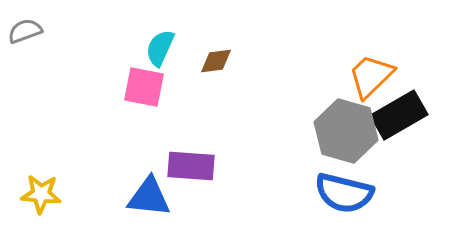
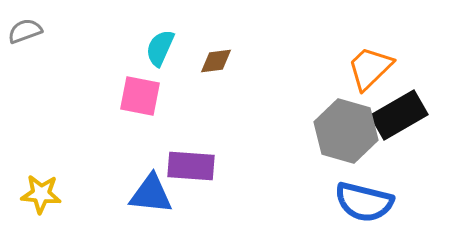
orange trapezoid: moved 1 px left, 8 px up
pink square: moved 4 px left, 9 px down
blue semicircle: moved 20 px right, 9 px down
blue triangle: moved 2 px right, 3 px up
